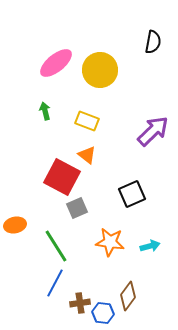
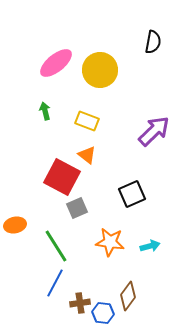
purple arrow: moved 1 px right
